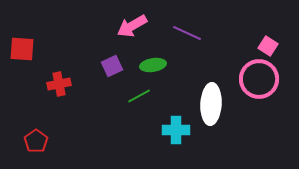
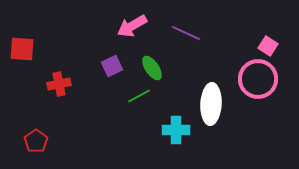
purple line: moved 1 px left
green ellipse: moved 1 px left, 3 px down; rotated 65 degrees clockwise
pink circle: moved 1 px left
